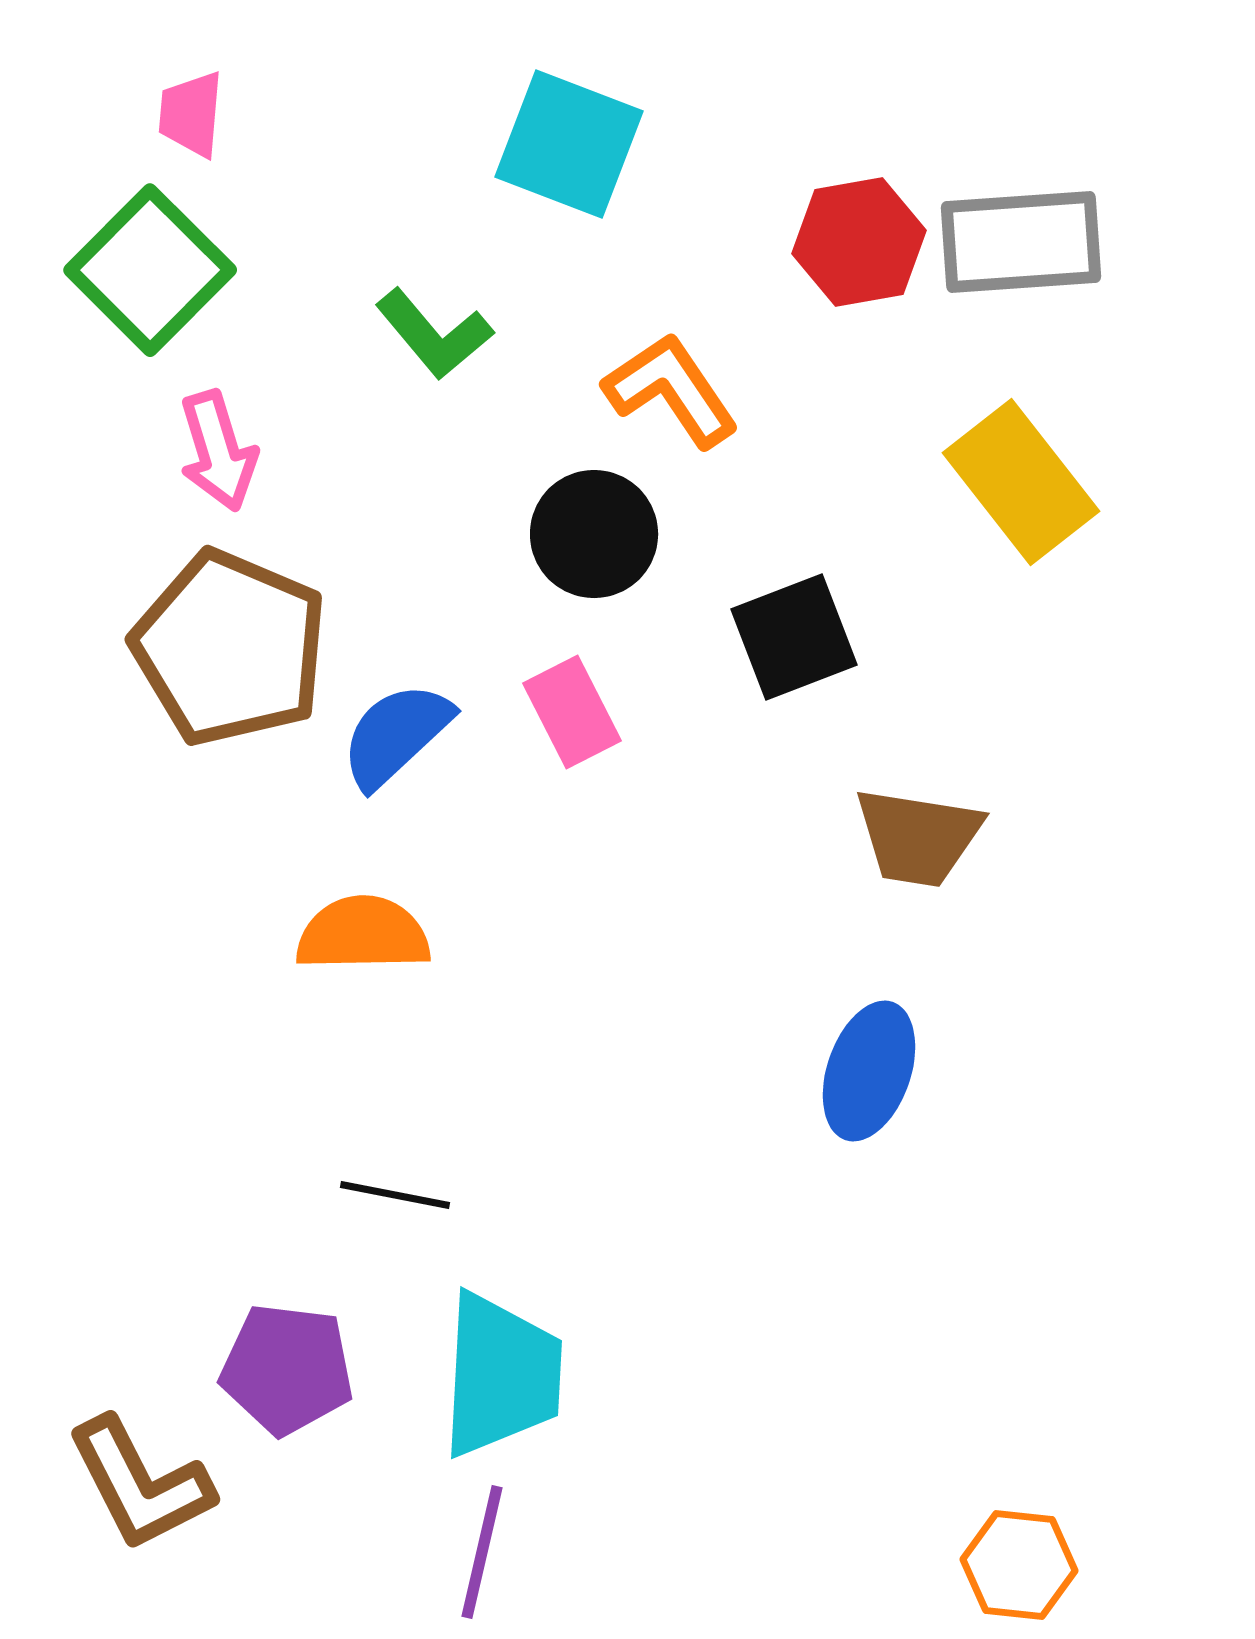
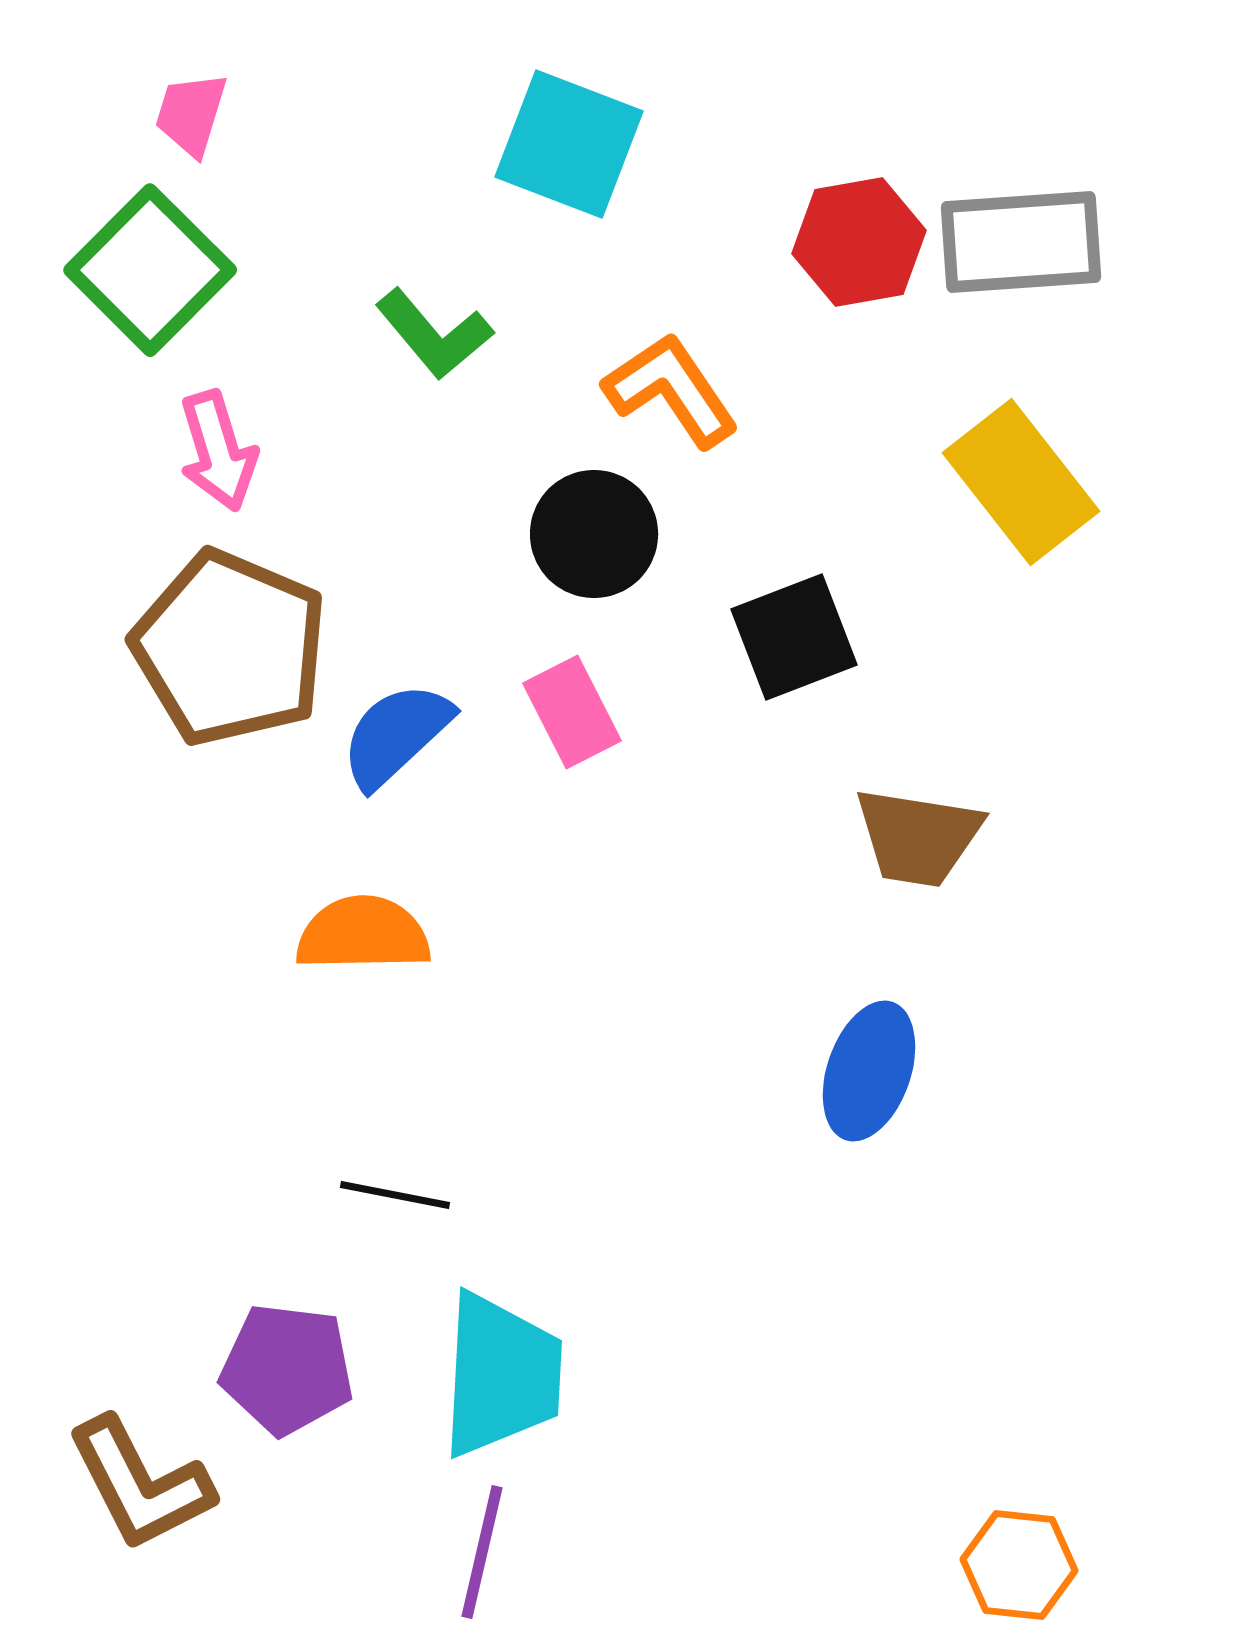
pink trapezoid: rotated 12 degrees clockwise
